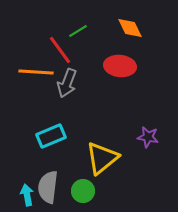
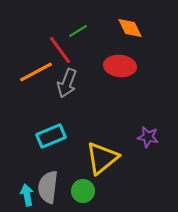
orange line: rotated 32 degrees counterclockwise
